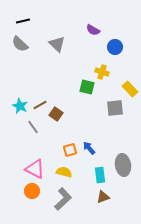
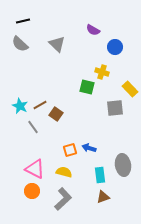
blue arrow: rotated 32 degrees counterclockwise
